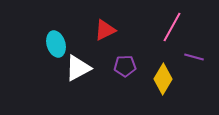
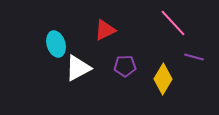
pink line: moved 1 px right, 4 px up; rotated 72 degrees counterclockwise
